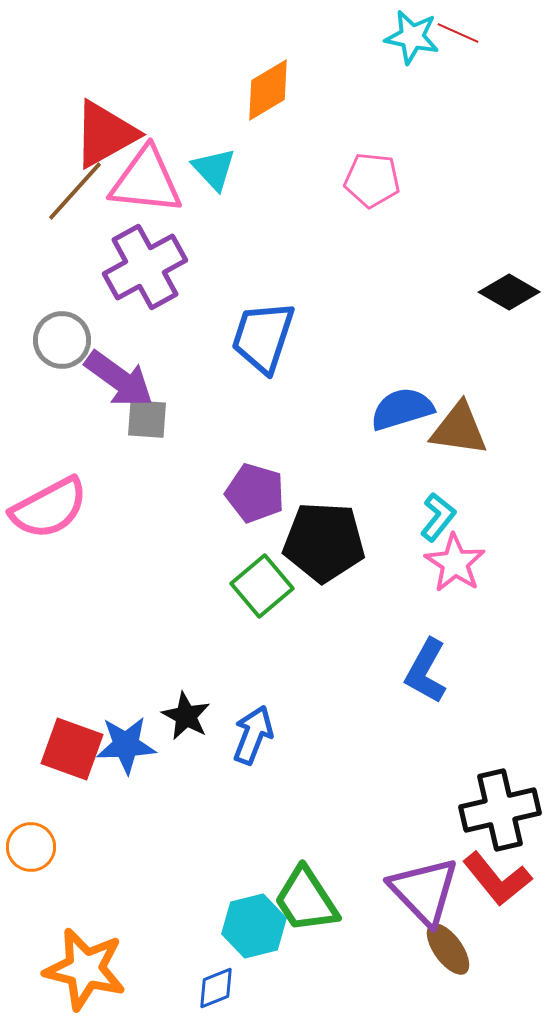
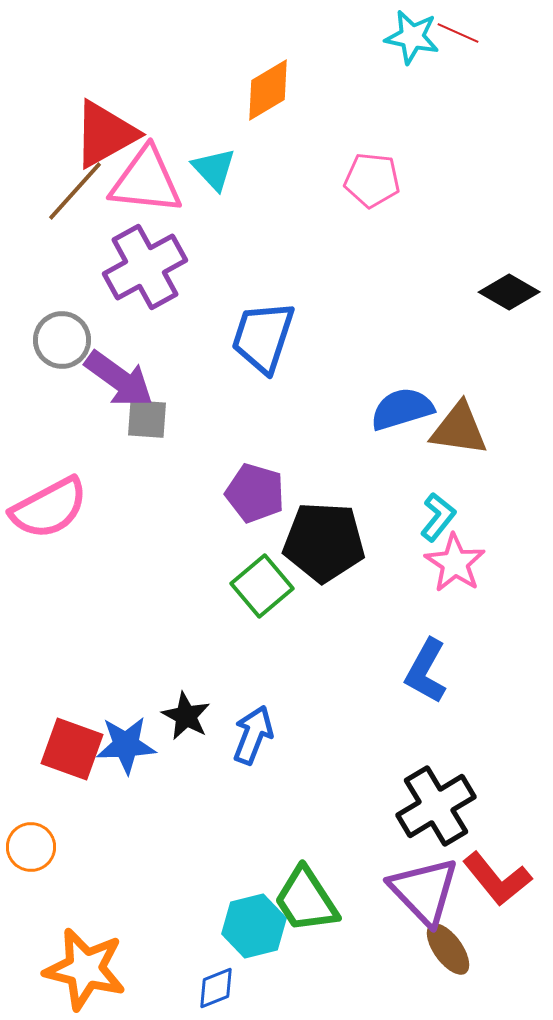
black cross: moved 64 px left, 4 px up; rotated 18 degrees counterclockwise
